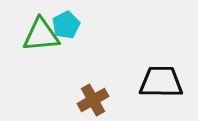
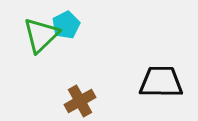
green triangle: rotated 39 degrees counterclockwise
brown cross: moved 13 px left, 1 px down
